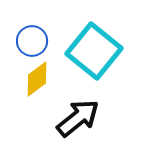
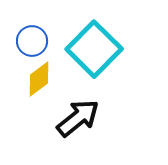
cyan square: moved 2 px up; rotated 6 degrees clockwise
yellow diamond: moved 2 px right
